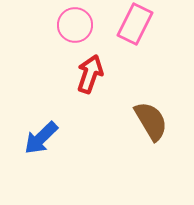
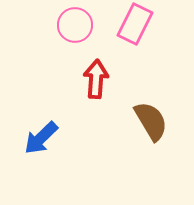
red arrow: moved 6 px right, 5 px down; rotated 15 degrees counterclockwise
